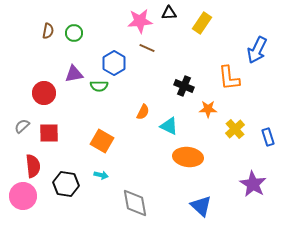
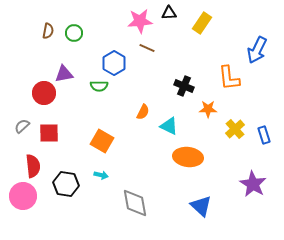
purple triangle: moved 10 px left
blue rectangle: moved 4 px left, 2 px up
